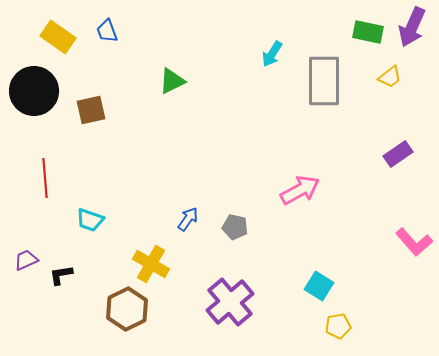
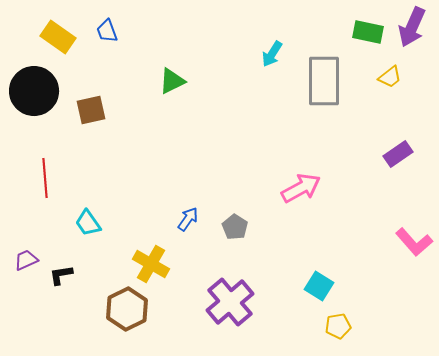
pink arrow: moved 1 px right, 2 px up
cyan trapezoid: moved 2 px left, 3 px down; rotated 36 degrees clockwise
gray pentagon: rotated 20 degrees clockwise
